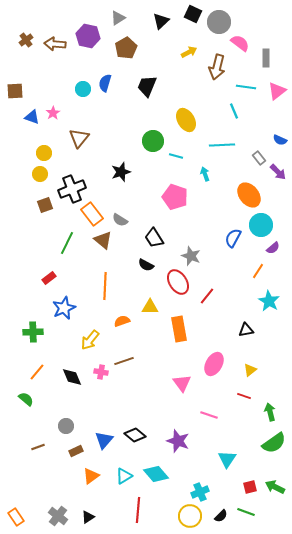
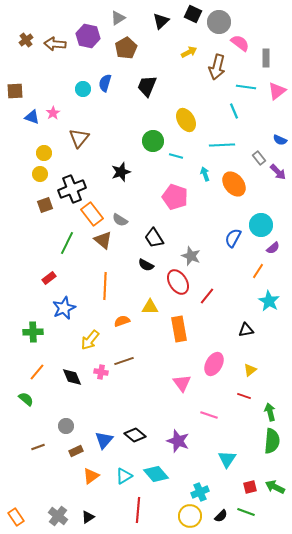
orange ellipse at (249, 195): moved 15 px left, 11 px up
green semicircle at (274, 443): moved 2 px left, 2 px up; rotated 50 degrees counterclockwise
